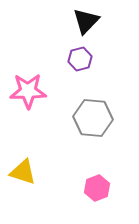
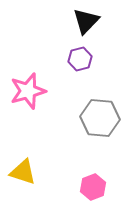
pink star: rotated 15 degrees counterclockwise
gray hexagon: moved 7 px right
pink hexagon: moved 4 px left, 1 px up
